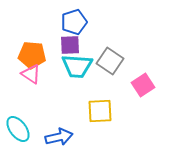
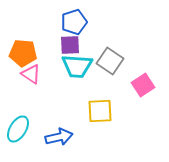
orange pentagon: moved 9 px left, 2 px up
cyan ellipse: rotated 68 degrees clockwise
